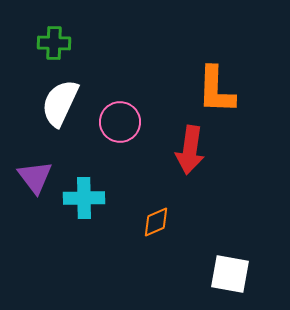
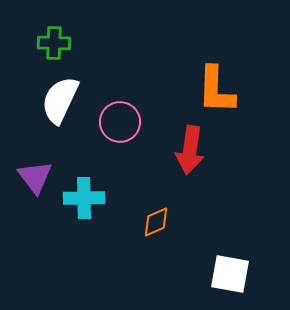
white semicircle: moved 3 px up
